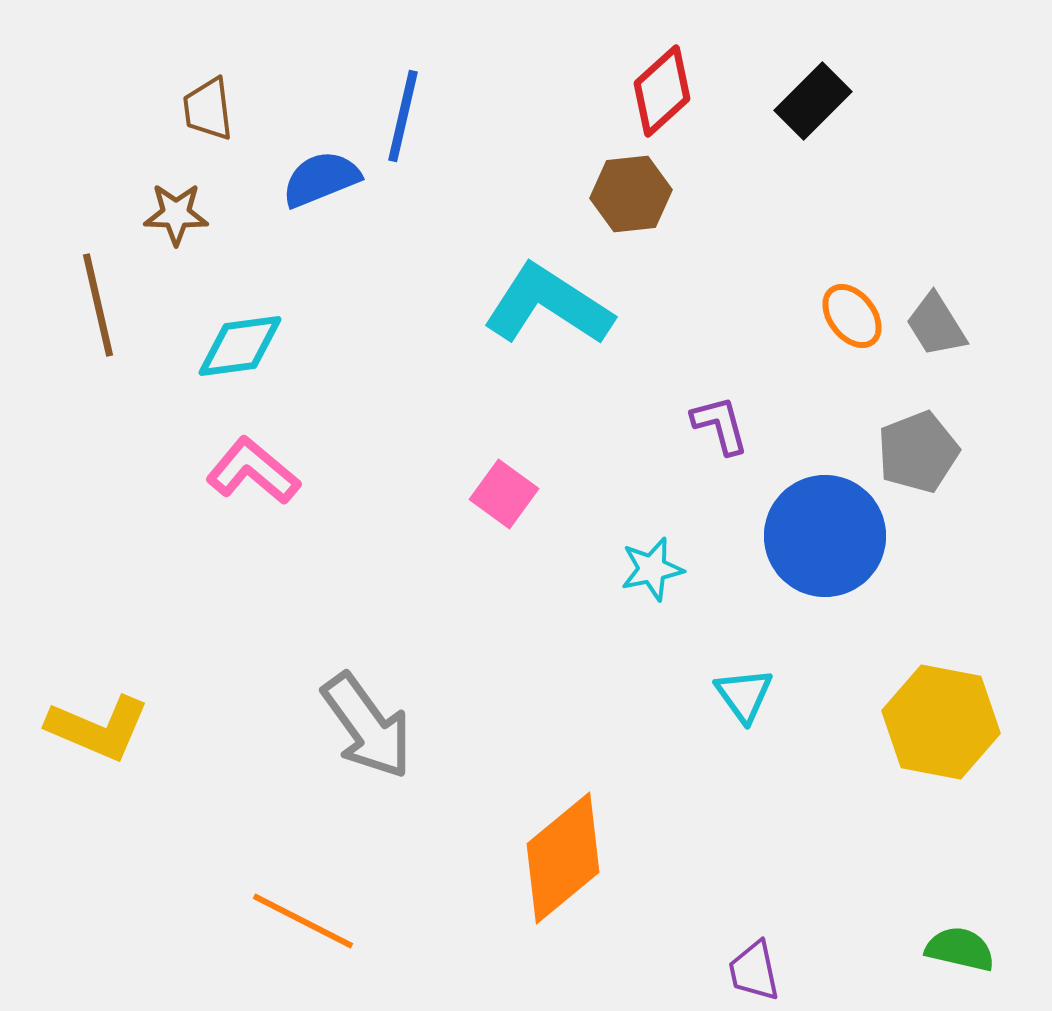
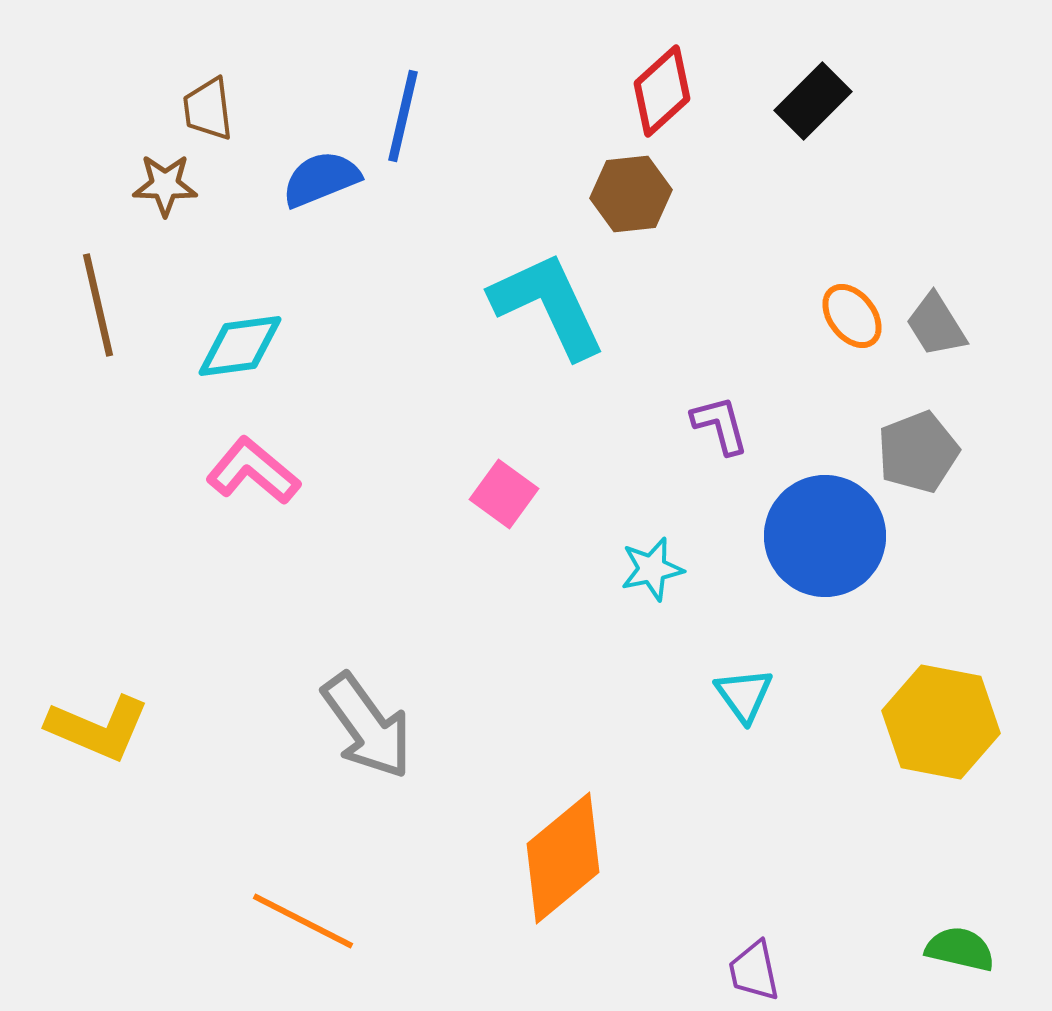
brown star: moved 11 px left, 29 px up
cyan L-shape: rotated 32 degrees clockwise
